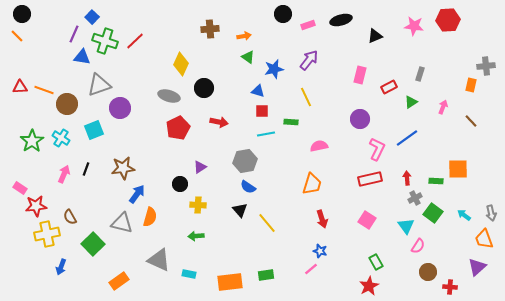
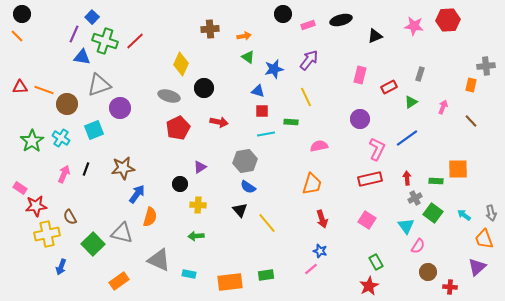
gray triangle at (122, 223): moved 10 px down
